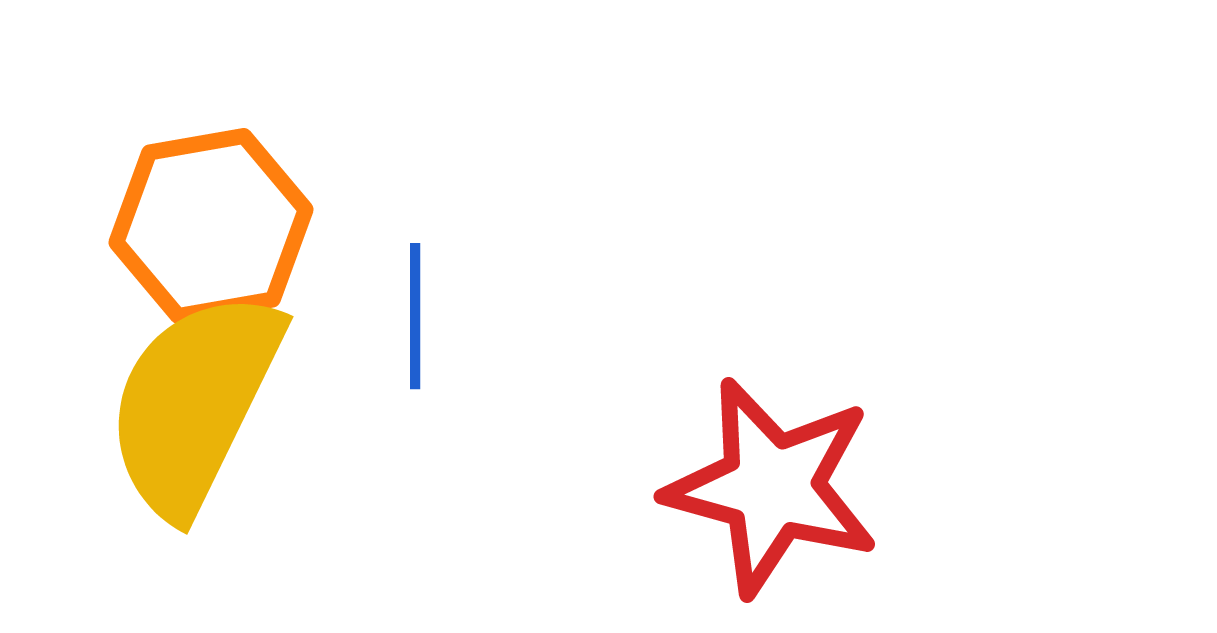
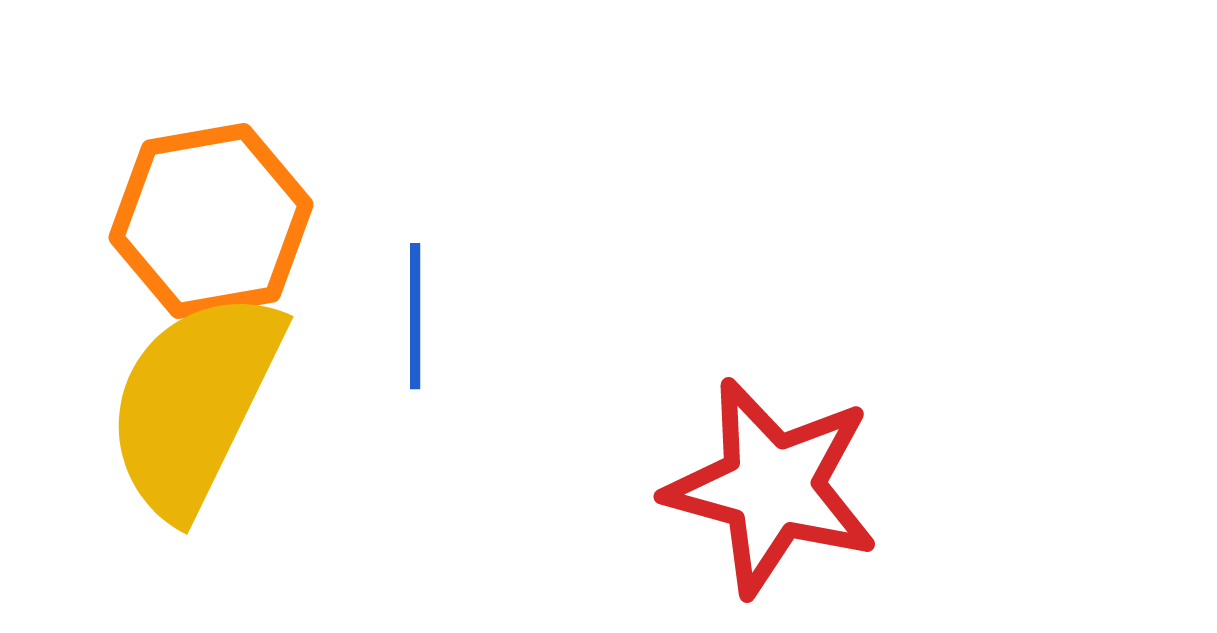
orange hexagon: moved 5 px up
